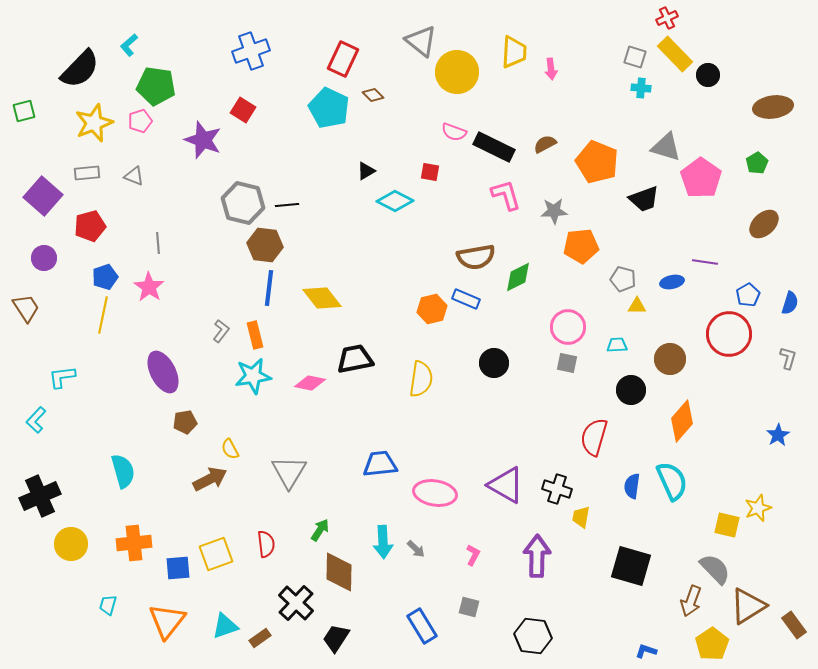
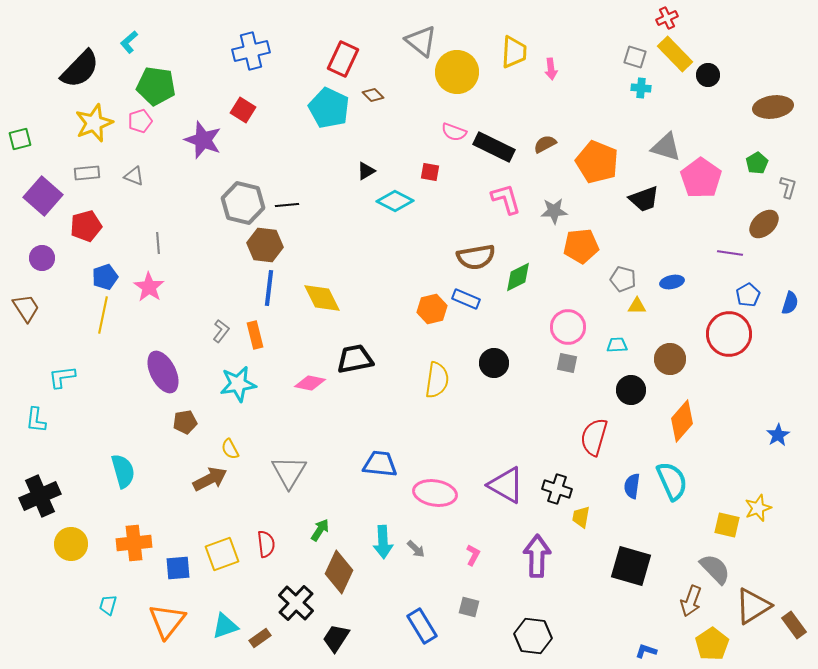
cyan L-shape at (129, 45): moved 3 px up
blue cross at (251, 51): rotated 6 degrees clockwise
green square at (24, 111): moved 4 px left, 28 px down
pink L-shape at (506, 195): moved 4 px down
red pentagon at (90, 226): moved 4 px left
purple circle at (44, 258): moved 2 px left
purple line at (705, 262): moved 25 px right, 9 px up
yellow diamond at (322, 298): rotated 12 degrees clockwise
gray L-shape at (788, 358): moved 171 px up
cyan star at (253, 376): moved 15 px left, 8 px down
yellow semicircle at (421, 379): moved 16 px right, 1 px down
cyan L-shape at (36, 420): rotated 36 degrees counterclockwise
blue trapezoid at (380, 464): rotated 12 degrees clockwise
yellow square at (216, 554): moved 6 px right
brown diamond at (339, 572): rotated 24 degrees clockwise
brown triangle at (748, 606): moved 5 px right
